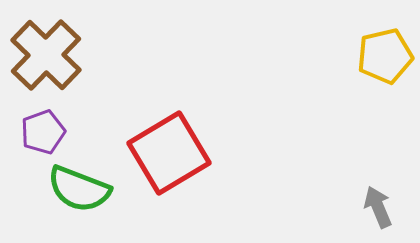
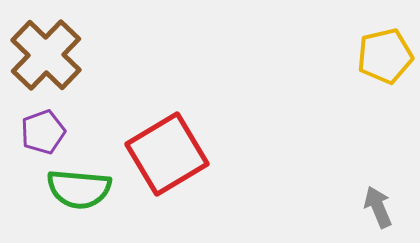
red square: moved 2 px left, 1 px down
green semicircle: rotated 16 degrees counterclockwise
